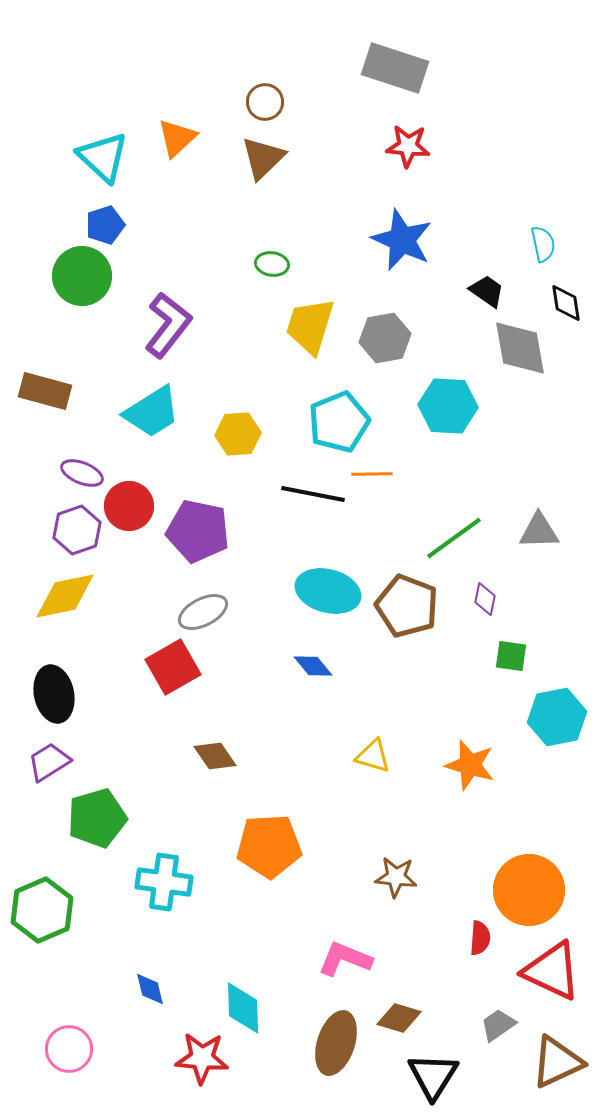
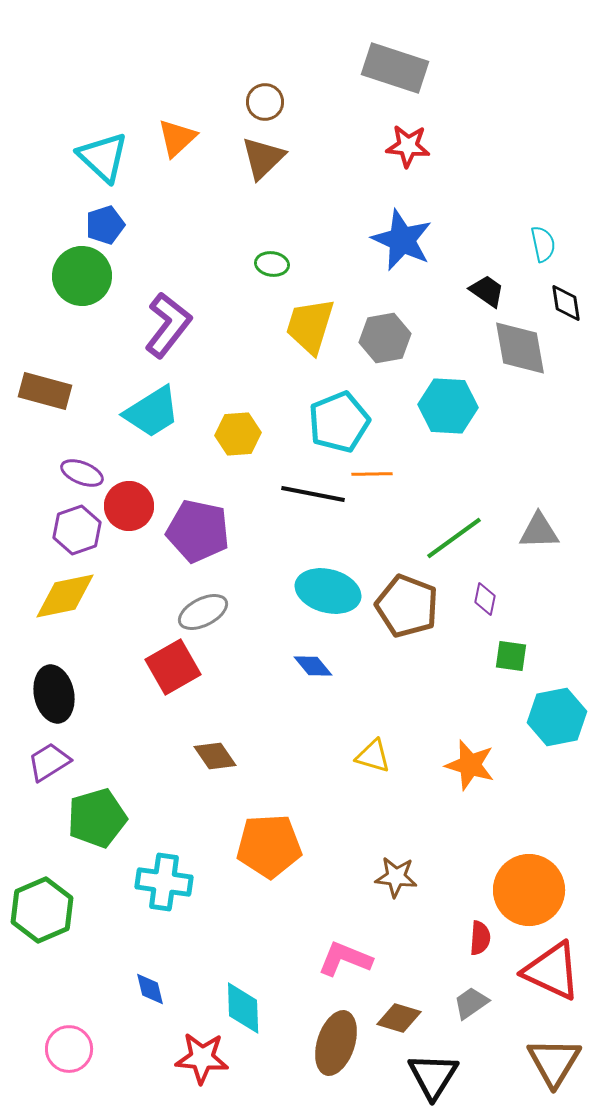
gray trapezoid at (498, 1025): moved 27 px left, 22 px up
brown triangle at (557, 1062): moved 3 px left; rotated 34 degrees counterclockwise
